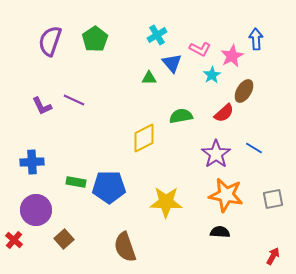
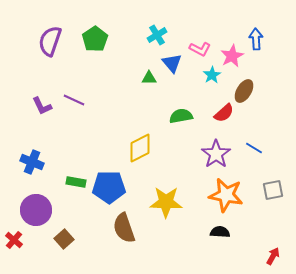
yellow diamond: moved 4 px left, 10 px down
blue cross: rotated 25 degrees clockwise
gray square: moved 9 px up
brown semicircle: moved 1 px left, 19 px up
